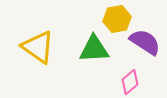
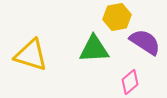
yellow hexagon: moved 2 px up
yellow triangle: moved 7 px left, 8 px down; rotated 18 degrees counterclockwise
